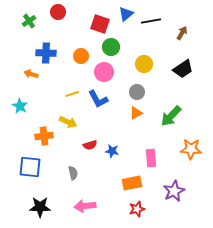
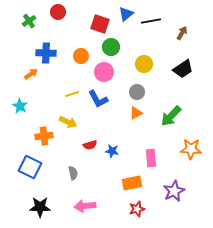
orange arrow: rotated 128 degrees clockwise
blue square: rotated 20 degrees clockwise
